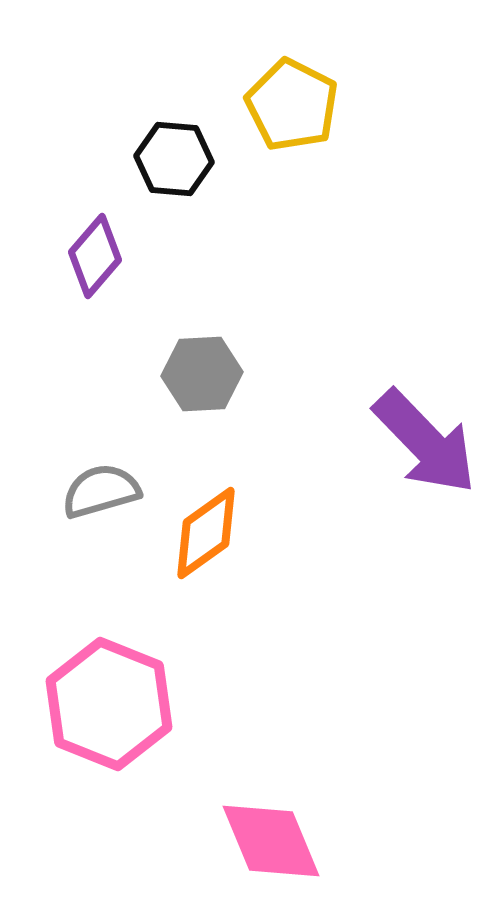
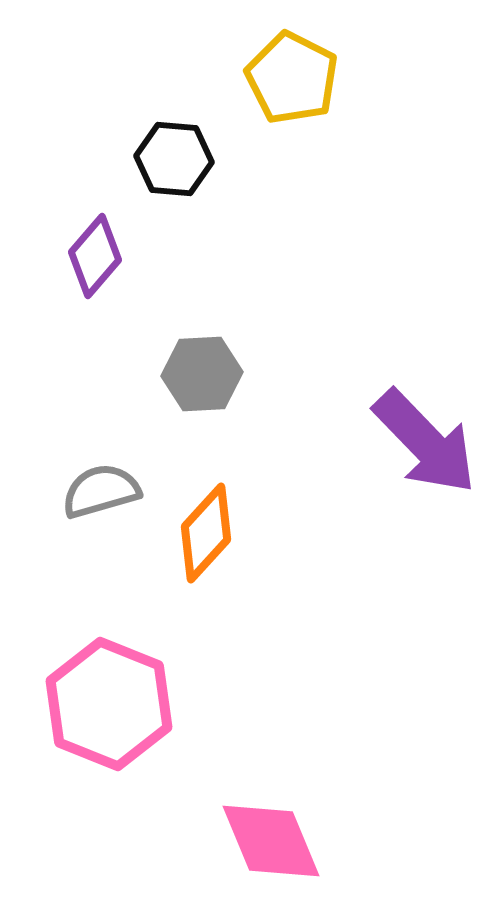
yellow pentagon: moved 27 px up
orange diamond: rotated 12 degrees counterclockwise
